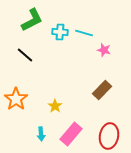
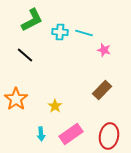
pink rectangle: rotated 15 degrees clockwise
